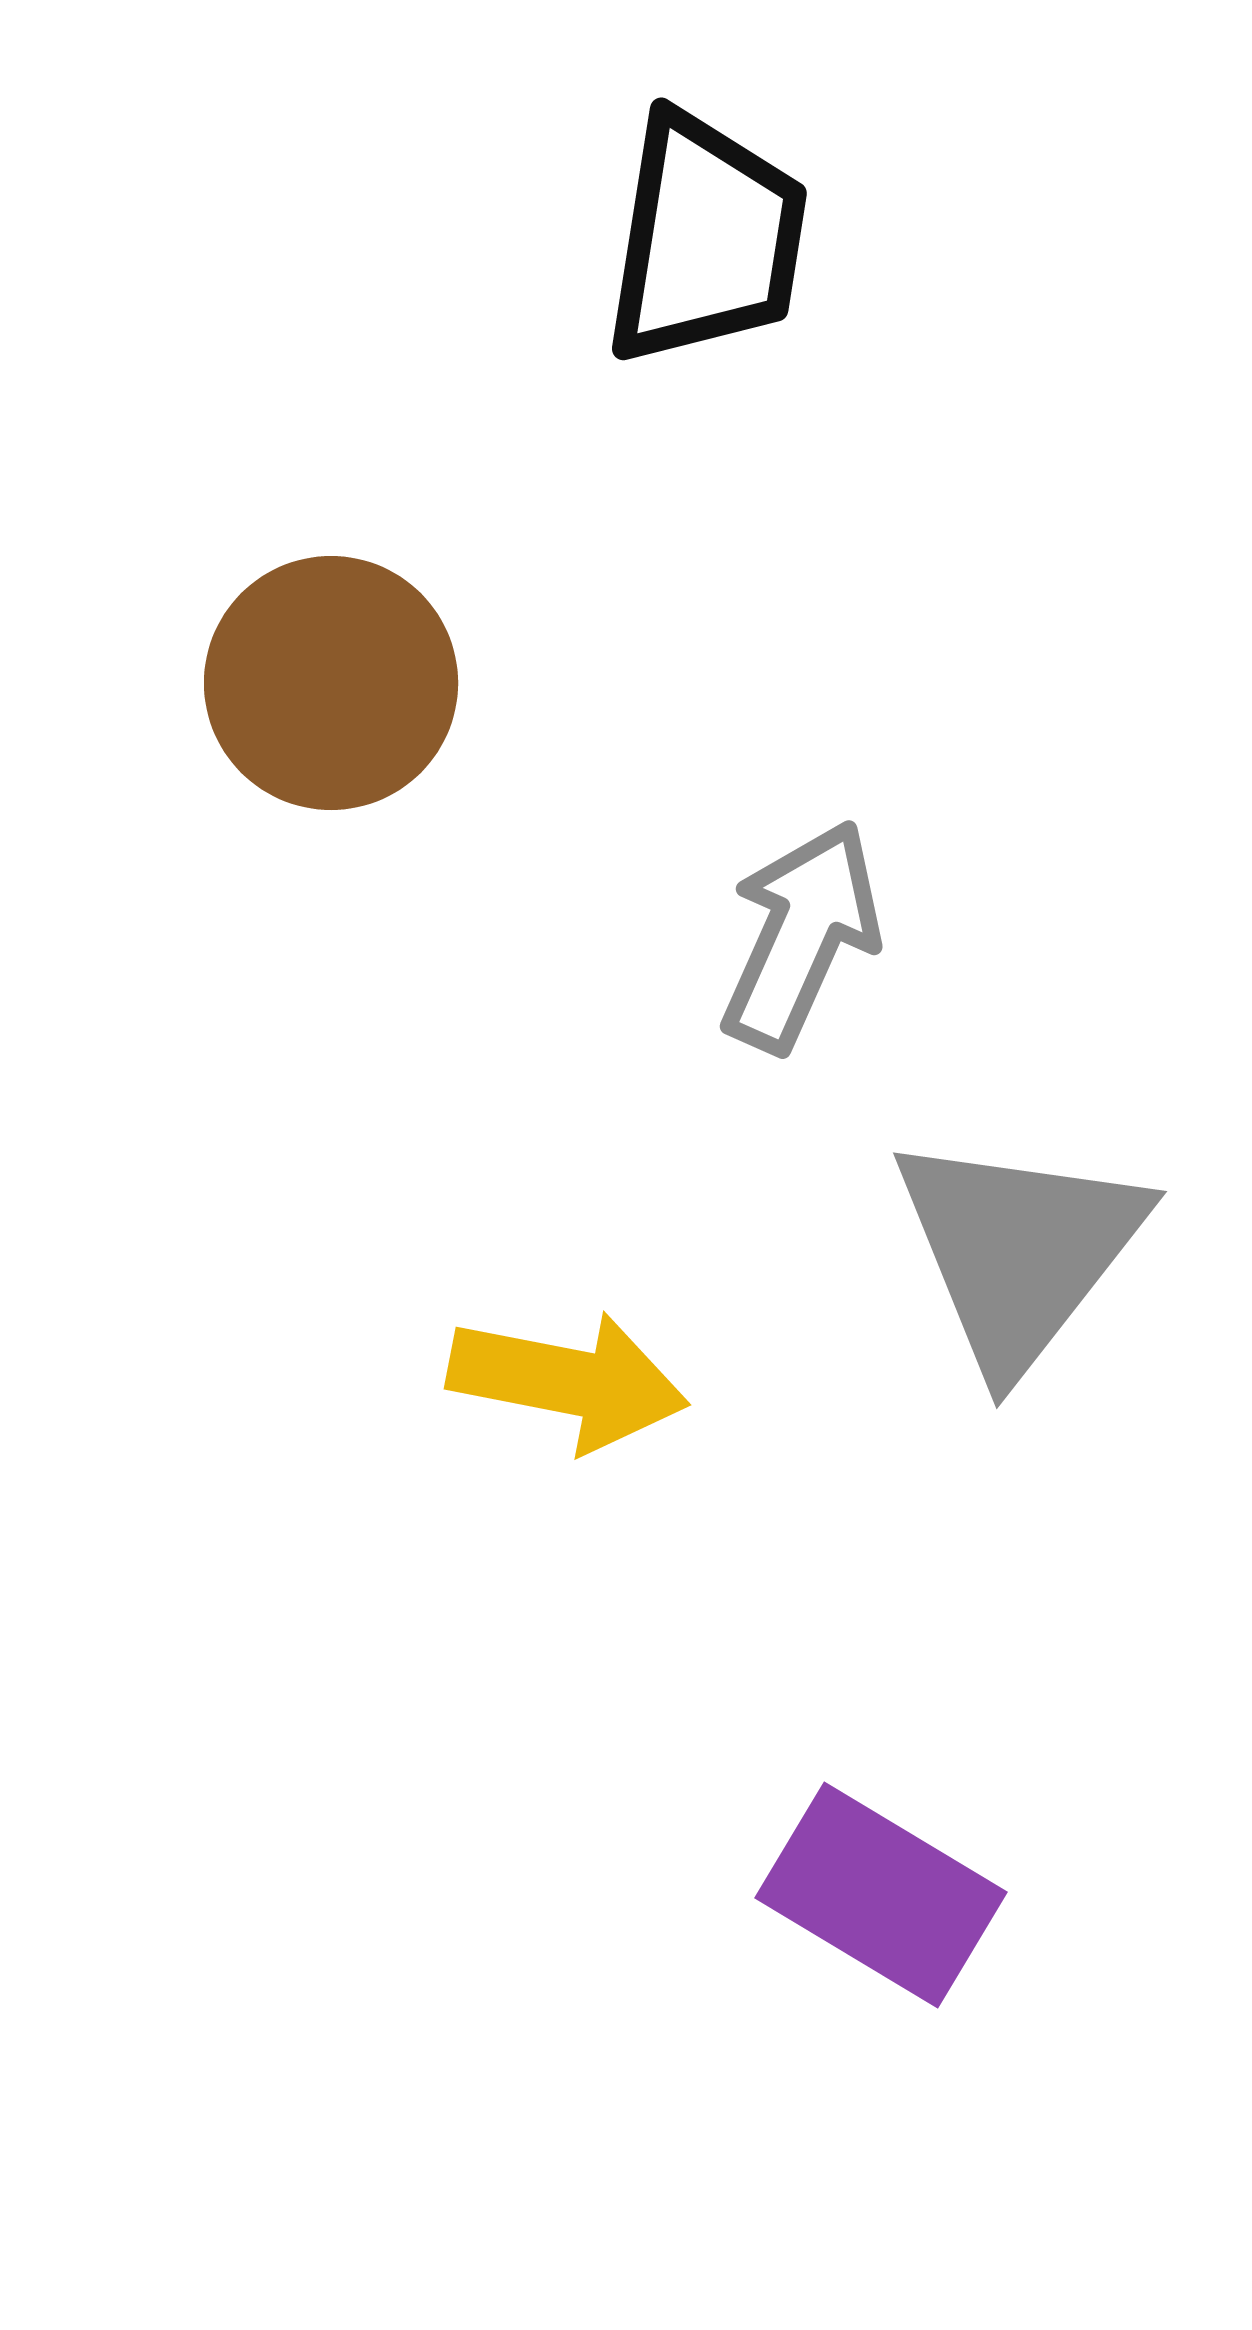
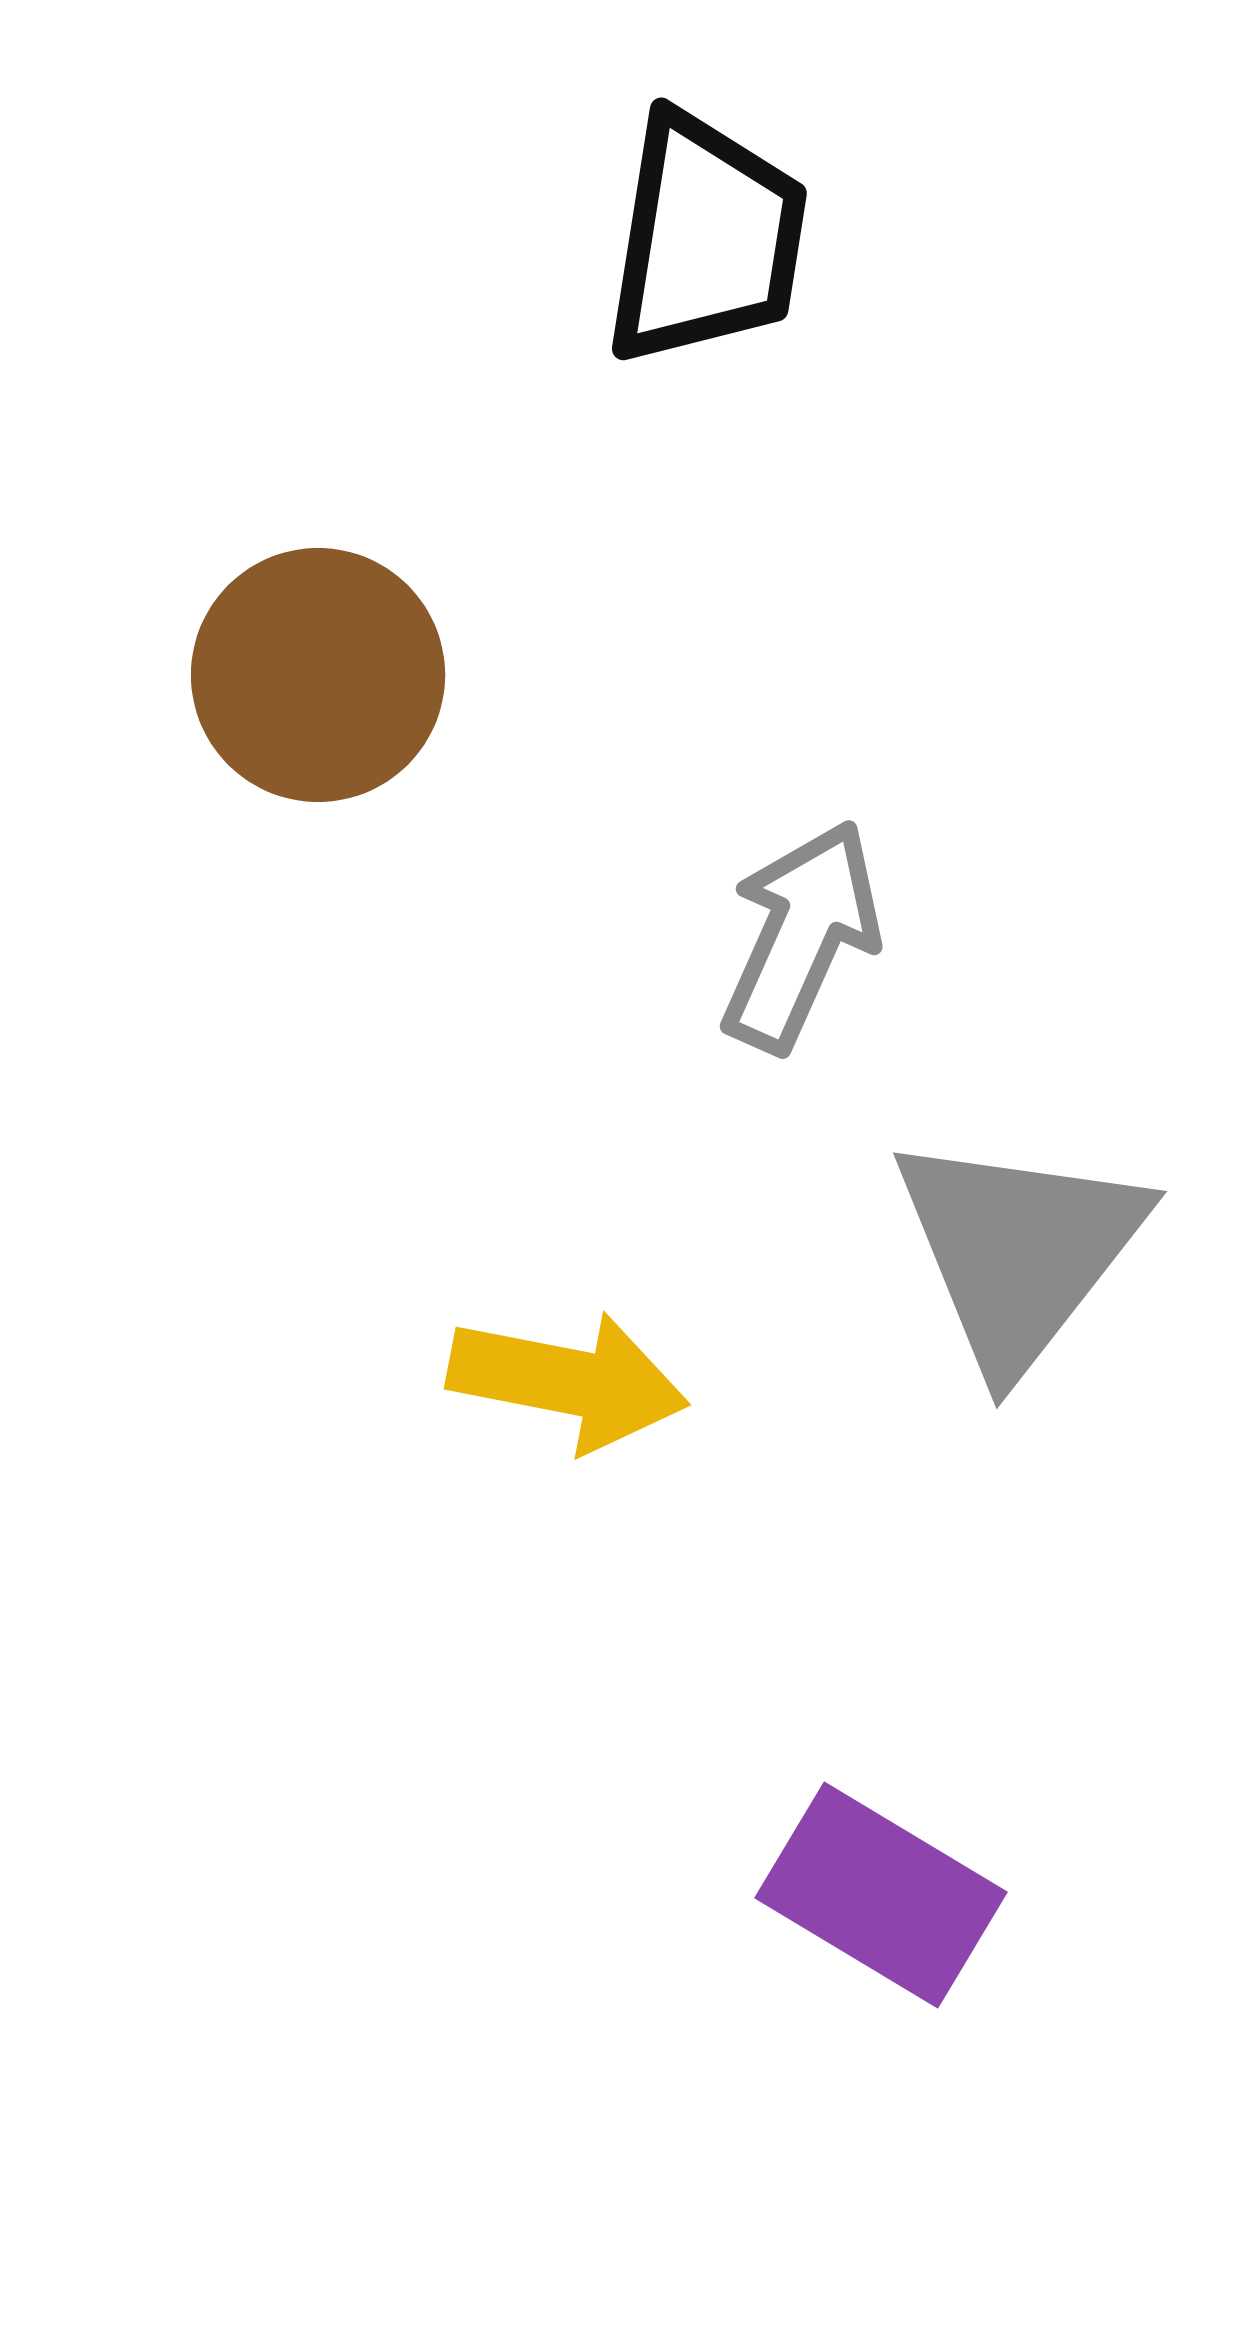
brown circle: moved 13 px left, 8 px up
